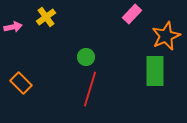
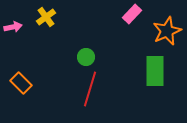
orange star: moved 1 px right, 5 px up
